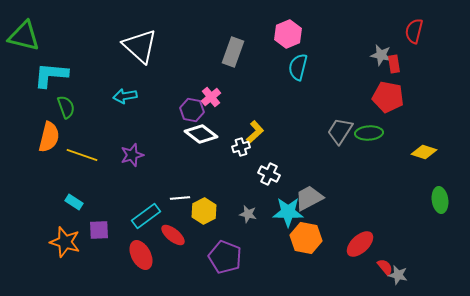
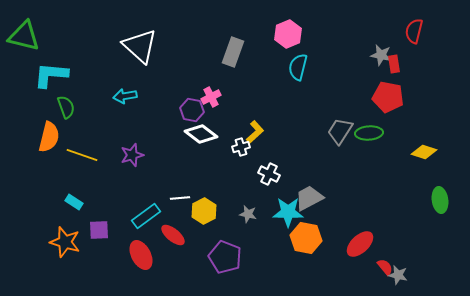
pink cross at (211, 97): rotated 12 degrees clockwise
